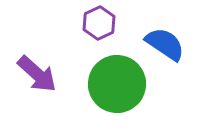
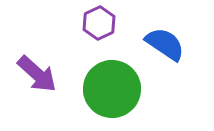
green circle: moved 5 px left, 5 px down
